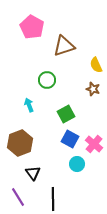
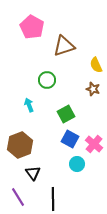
brown hexagon: moved 2 px down
